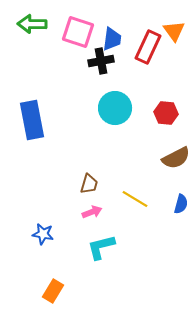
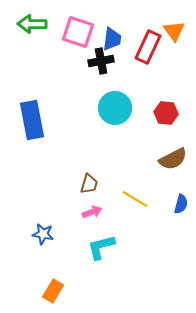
brown semicircle: moved 3 px left, 1 px down
